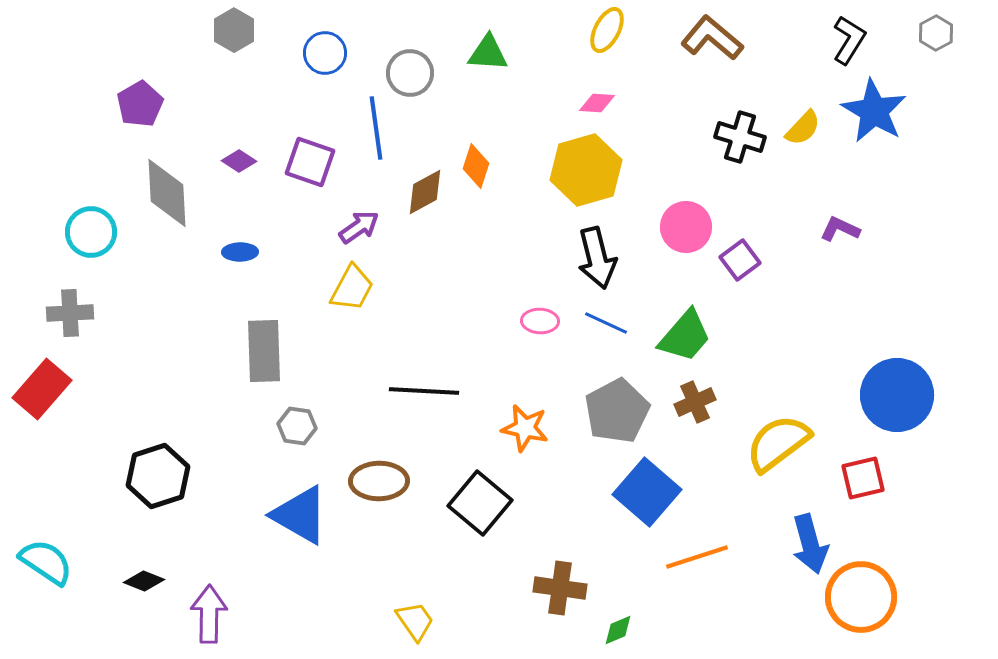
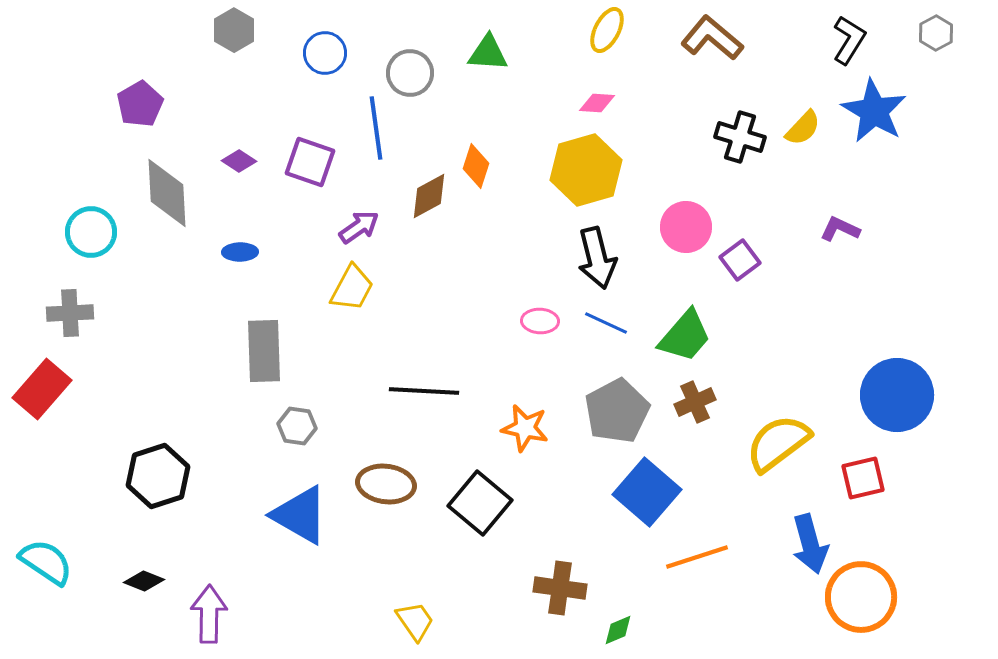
brown diamond at (425, 192): moved 4 px right, 4 px down
brown ellipse at (379, 481): moved 7 px right, 3 px down; rotated 8 degrees clockwise
